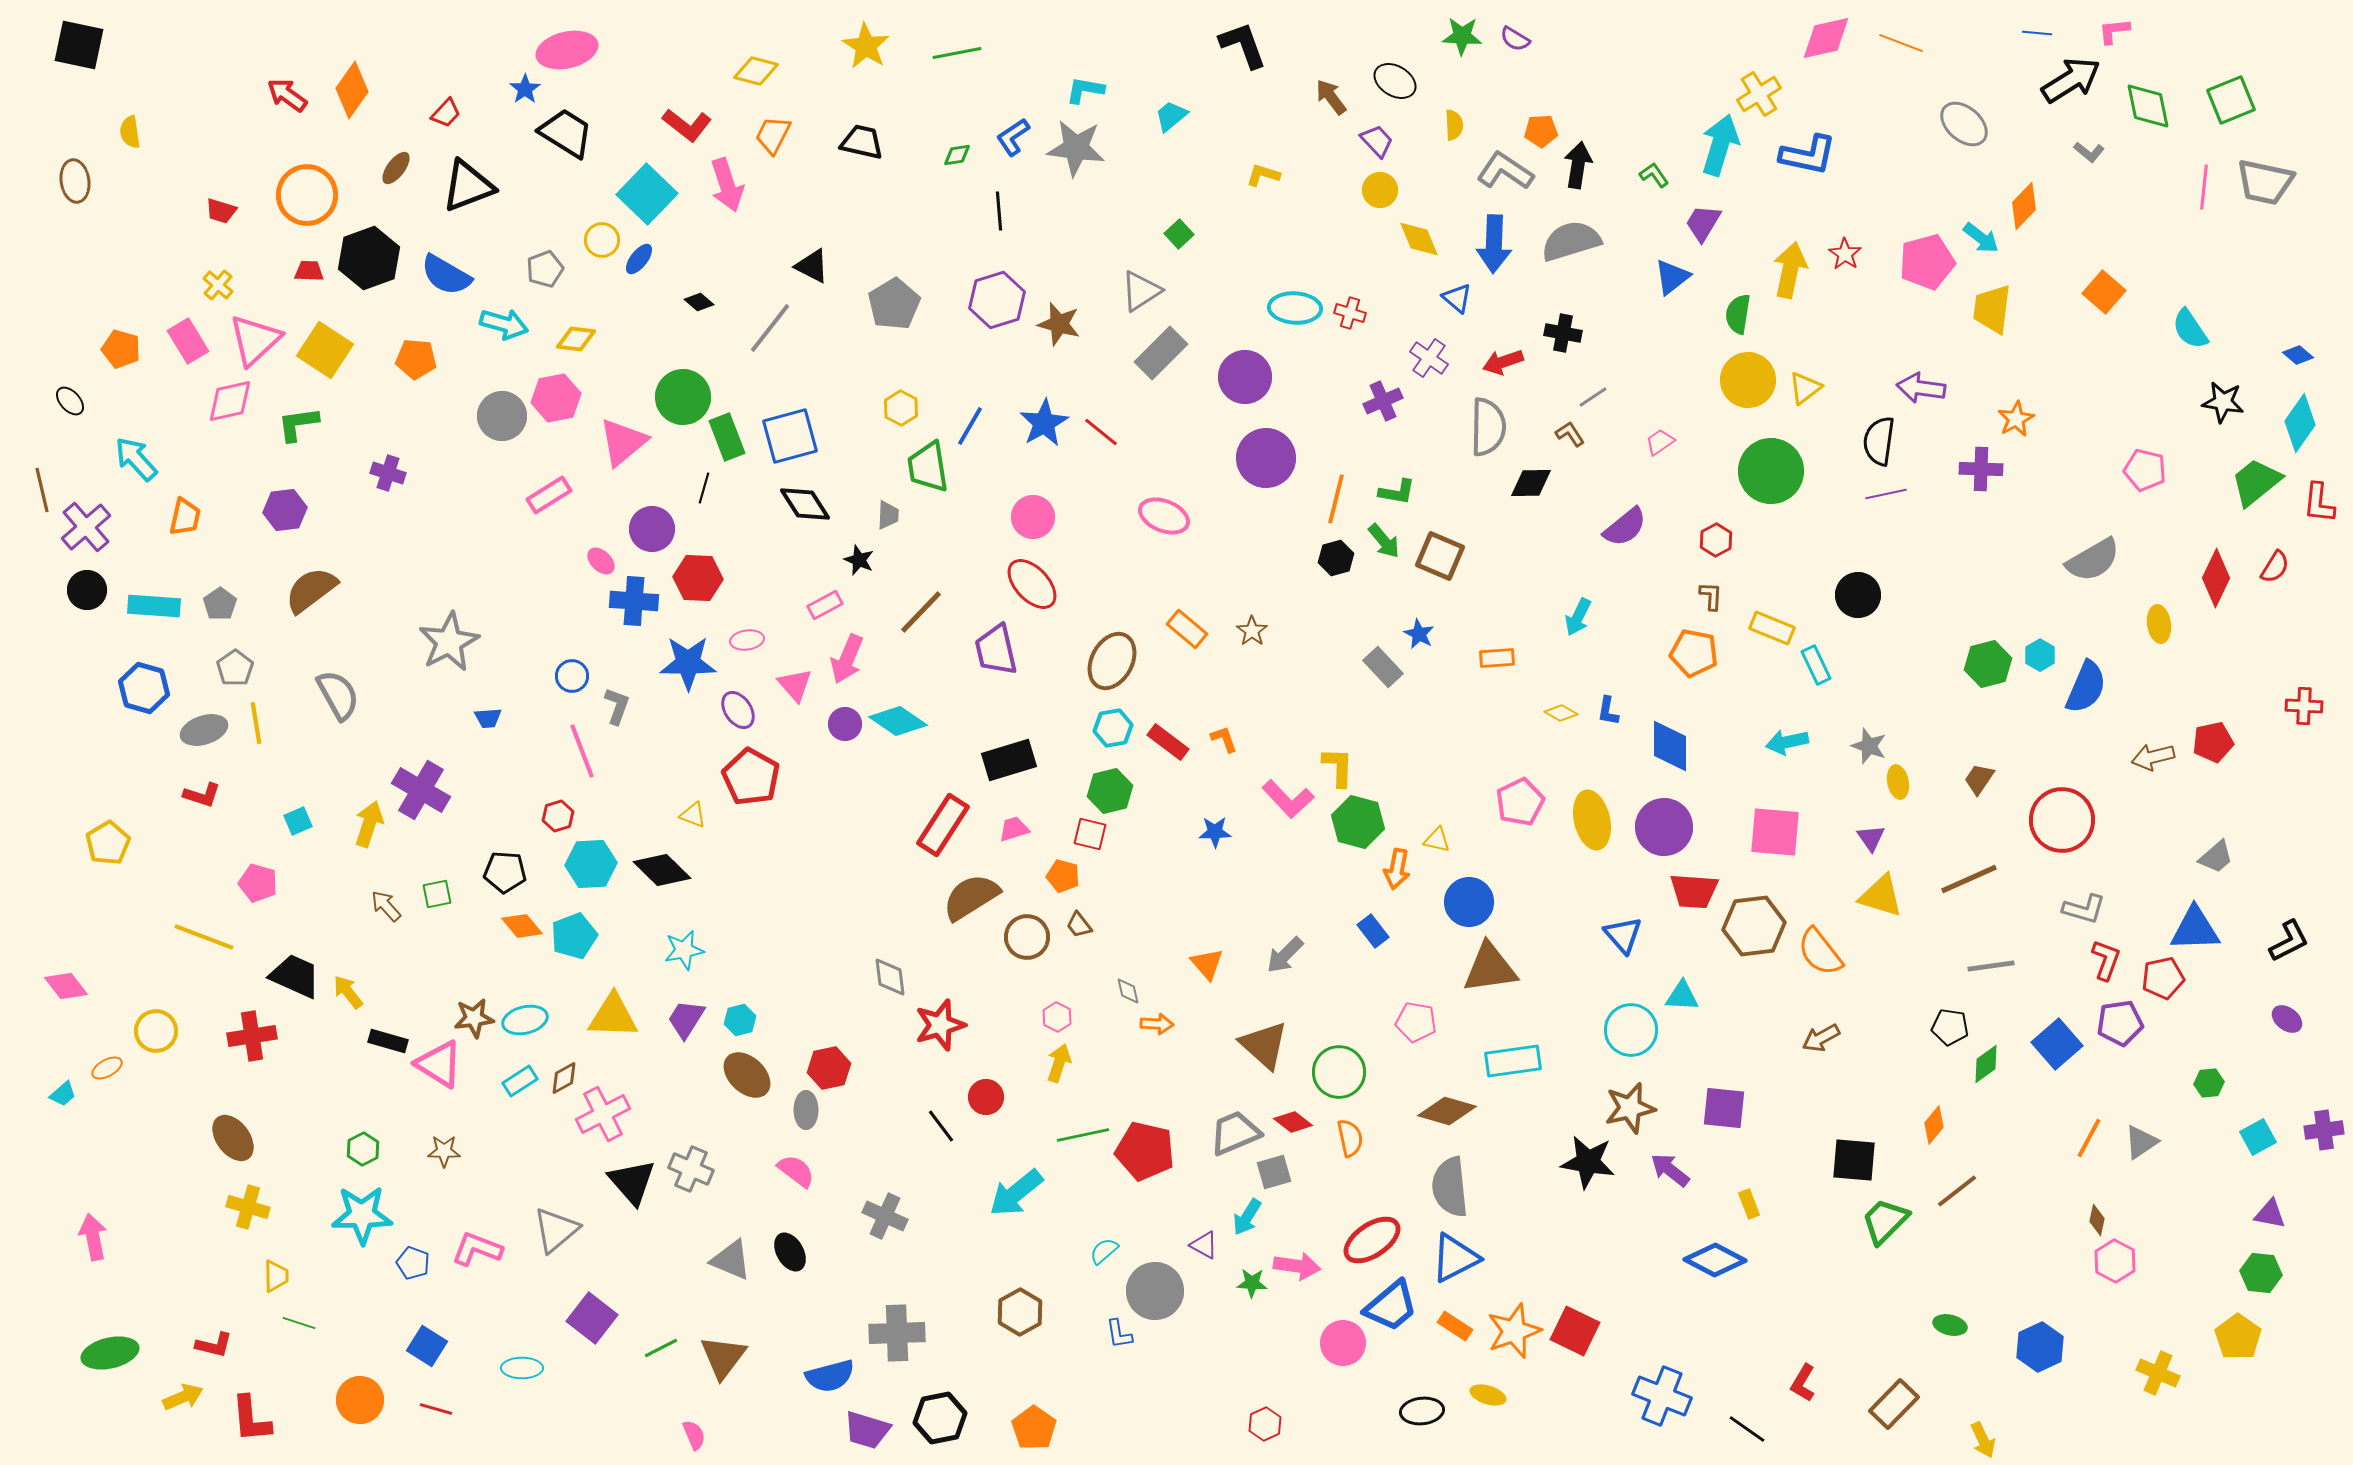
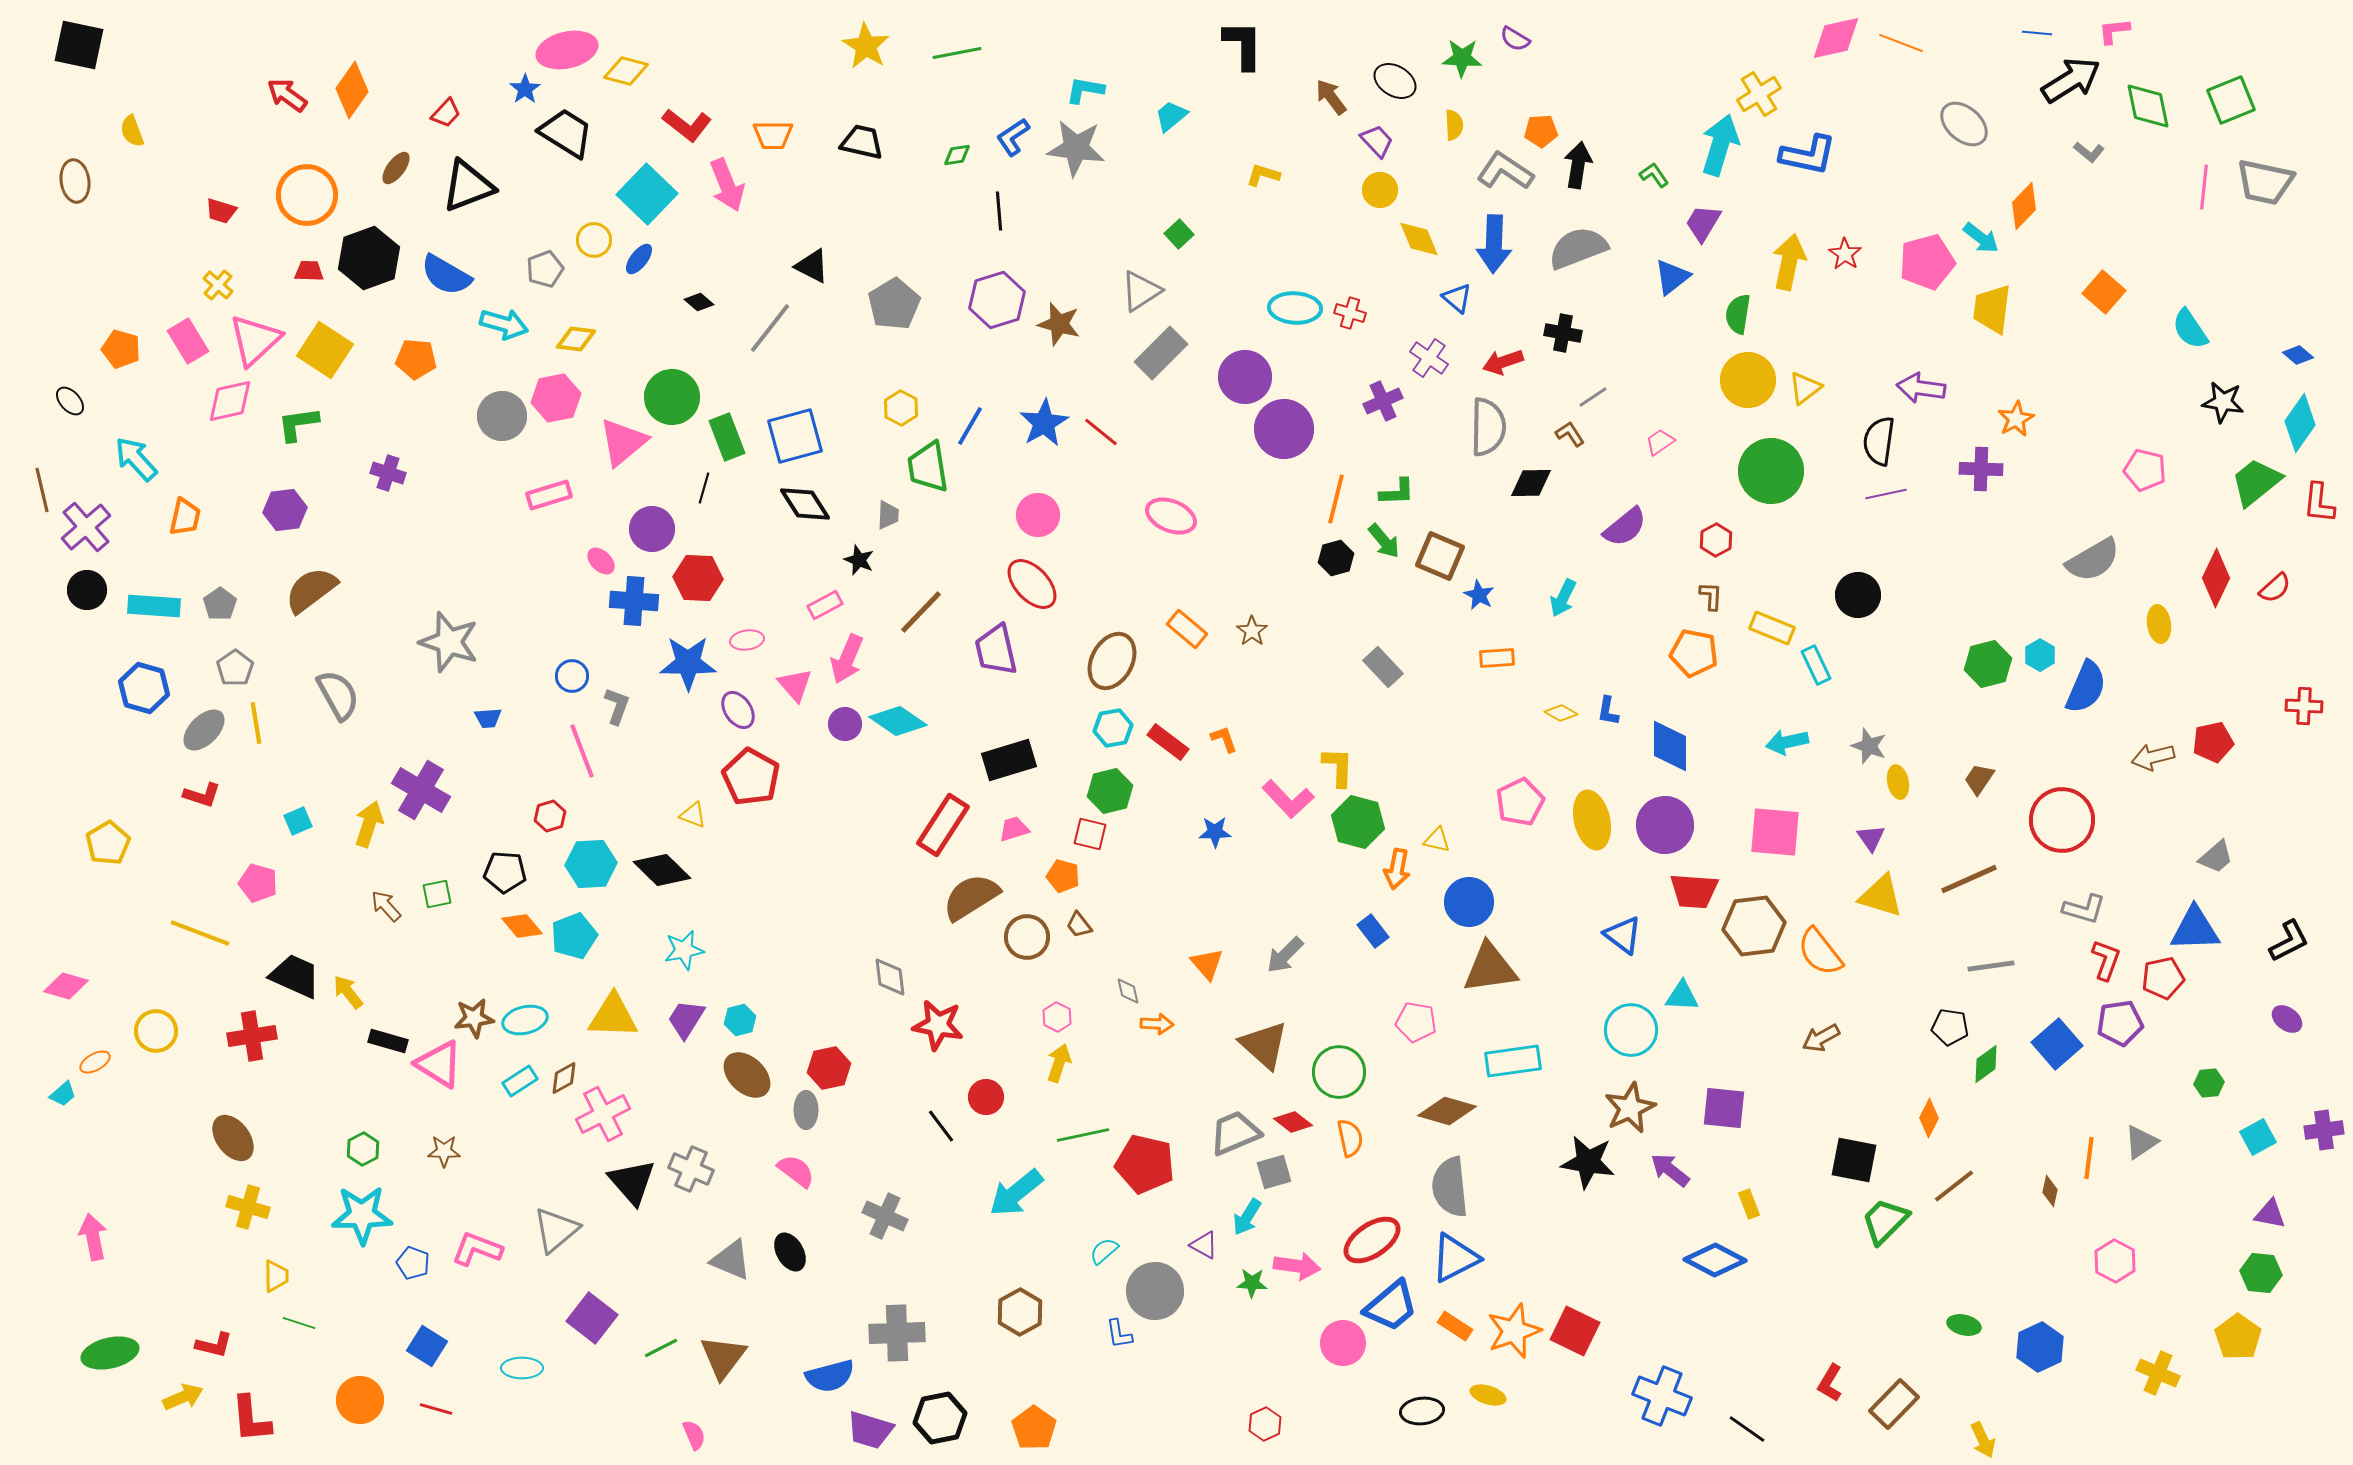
green star at (1462, 36): moved 22 px down
pink diamond at (1826, 38): moved 10 px right
black L-shape at (1243, 45): rotated 20 degrees clockwise
yellow diamond at (756, 71): moved 130 px left
yellow semicircle at (130, 132): moved 2 px right, 1 px up; rotated 12 degrees counterclockwise
orange trapezoid at (773, 135): rotated 117 degrees counterclockwise
pink arrow at (727, 185): rotated 4 degrees counterclockwise
yellow circle at (602, 240): moved 8 px left
gray semicircle at (1571, 241): moved 7 px right, 7 px down; rotated 4 degrees counterclockwise
yellow arrow at (1790, 270): moved 1 px left, 8 px up
green circle at (683, 397): moved 11 px left
blue square at (790, 436): moved 5 px right
purple circle at (1266, 458): moved 18 px right, 29 px up
green L-shape at (1397, 492): rotated 12 degrees counterclockwise
pink rectangle at (549, 495): rotated 15 degrees clockwise
pink ellipse at (1164, 516): moved 7 px right
pink circle at (1033, 517): moved 5 px right, 2 px up
red semicircle at (2275, 567): moved 21 px down; rotated 16 degrees clockwise
cyan arrow at (1578, 617): moved 15 px left, 19 px up
blue star at (1419, 634): moved 60 px right, 39 px up
gray star at (449, 642): rotated 26 degrees counterclockwise
gray ellipse at (204, 730): rotated 27 degrees counterclockwise
red hexagon at (558, 816): moved 8 px left
purple circle at (1664, 827): moved 1 px right, 2 px up
blue triangle at (1623, 935): rotated 12 degrees counterclockwise
yellow line at (204, 937): moved 4 px left, 4 px up
pink diamond at (66, 986): rotated 36 degrees counterclockwise
red star at (940, 1025): moved 2 px left; rotated 27 degrees clockwise
orange ellipse at (107, 1068): moved 12 px left, 6 px up
brown star at (1630, 1108): rotated 12 degrees counterclockwise
orange diamond at (1934, 1125): moved 5 px left, 7 px up; rotated 12 degrees counterclockwise
orange line at (2089, 1138): moved 20 px down; rotated 21 degrees counterclockwise
red pentagon at (1145, 1151): moved 13 px down
black square at (1854, 1160): rotated 6 degrees clockwise
brown line at (1957, 1191): moved 3 px left, 5 px up
brown diamond at (2097, 1220): moved 47 px left, 29 px up
green ellipse at (1950, 1325): moved 14 px right
red L-shape at (1803, 1383): moved 27 px right
purple trapezoid at (867, 1430): moved 3 px right
